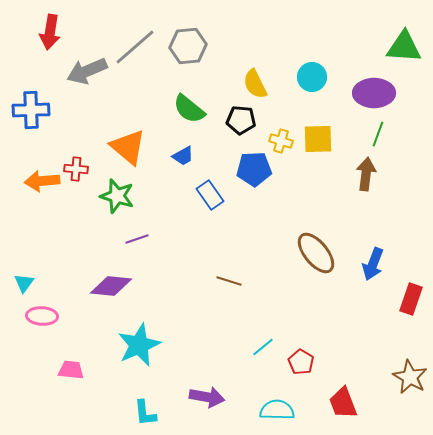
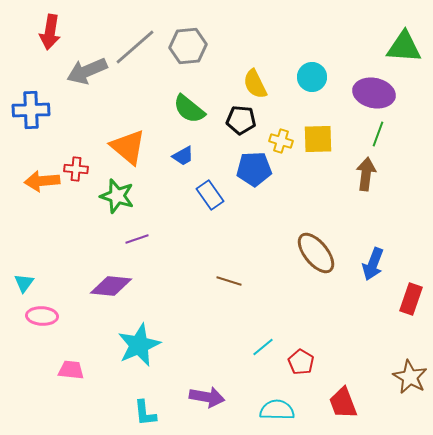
purple ellipse: rotated 12 degrees clockwise
